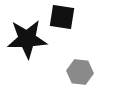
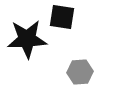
gray hexagon: rotated 10 degrees counterclockwise
